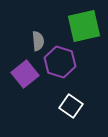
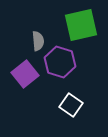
green square: moved 3 px left, 1 px up
white square: moved 1 px up
